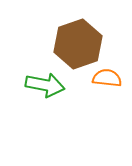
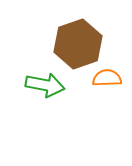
orange semicircle: rotated 8 degrees counterclockwise
